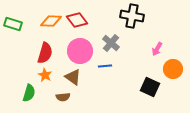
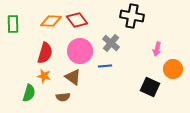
green rectangle: rotated 72 degrees clockwise
pink arrow: rotated 16 degrees counterclockwise
orange star: moved 1 px left, 1 px down; rotated 16 degrees counterclockwise
